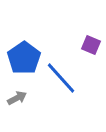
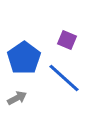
purple square: moved 24 px left, 5 px up
blue line: moved 3 px right; rotated 6 degrees counterclockwise
